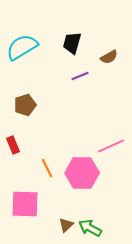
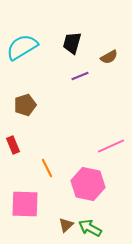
pink hexagon: moved 6 px right, 11 px down; rotated 12 degrees clockwise
